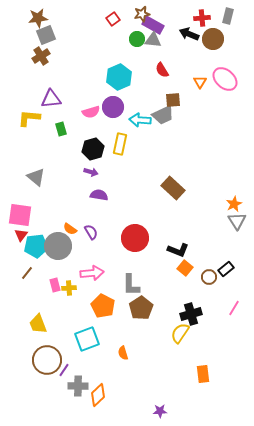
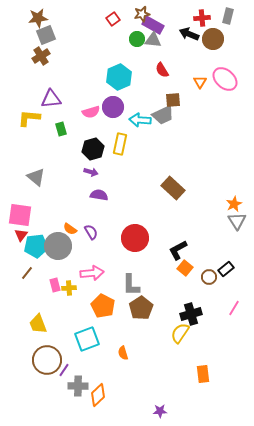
black L-shape at (178, 250): rotated 130 degrees clockwise
